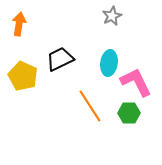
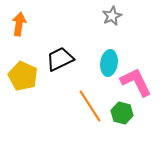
green hexagon: moved 7 px left; rotated 15 degrees clockwise
